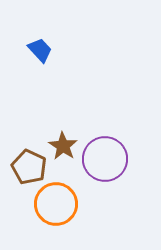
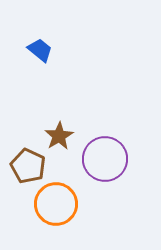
blue trapezoid: rotated 8 degrees counterclockwise
brown star: moved 4 px left, 10 px up; rotated 8 degrees clockwise
brown pentagon: moved 1 px left, 1 px up
